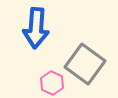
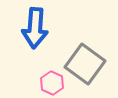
blue arrow: moved 1 px left
